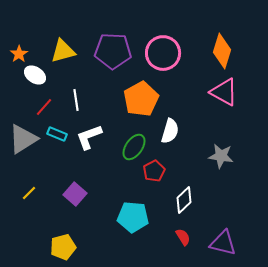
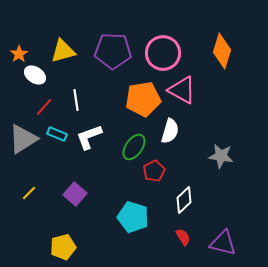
pink triangle: moved 42 px left, 2 px up
orange pentagon: moved 2 px right; rotated 20 degrees clockwise
cyan pentagon: rotated 12 degrees clockwise
